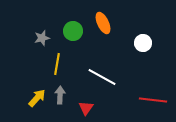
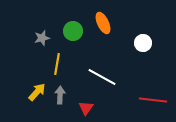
yellow arrow: moved 6 px up
